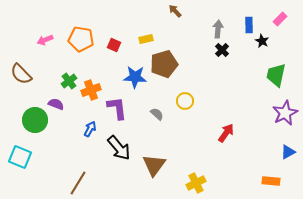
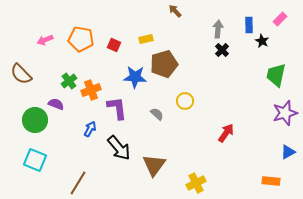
purple star: rotated 10 degrees clockwise
cyan square: moved 15 px right, 3 px down
